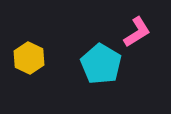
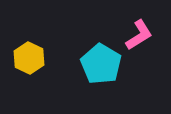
pink L-shape: moved 2 px right, 3 px down
